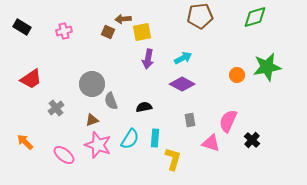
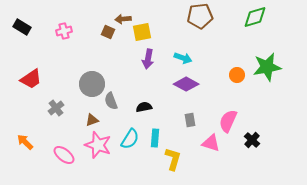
cyan arrow: rotated 48 degrees clockwise
purple diamond: moved 4 px right
